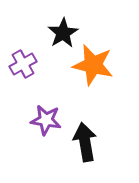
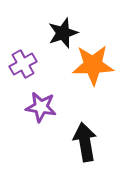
black star: rotated 12 degrees clockwise
orange star: rotated 15 degrees counterclockwise
purple star: moved 5 px left, 13 px up
